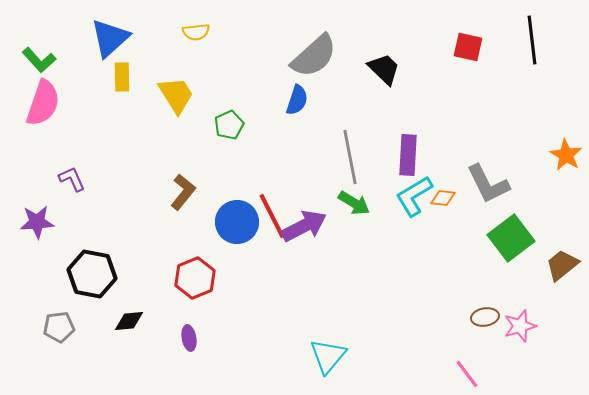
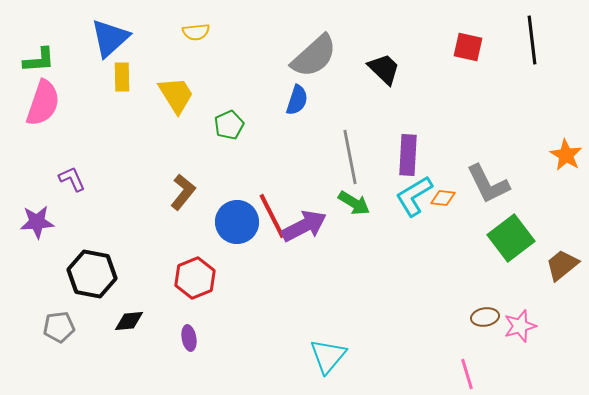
green L-shape: rotated 52 degrees counterclockwise
pink line: rotated 20 degrees clockwise
